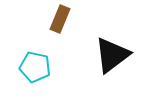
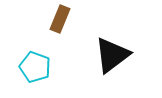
cyan pentagon: rotated 8 degrees clockwise
